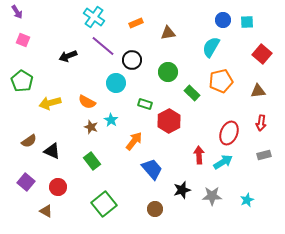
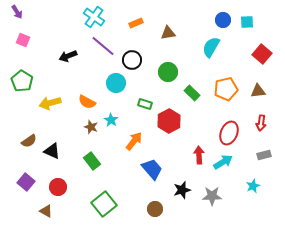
orange pentagon at (221, 81): moved 5 px right, 8 px down
cyan star at (247, 200): moved 6 px right, 14 px up
